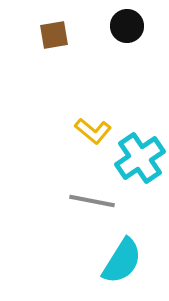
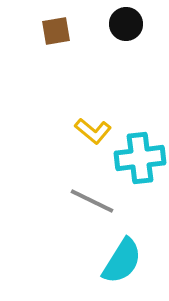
black circle: moved 1 px left, 2 px up
brown square: moved 2 px right, 4 px up
cyan cross: rotated 27 degrees clockwise
gray line: rotated 15 degrees clockwise
